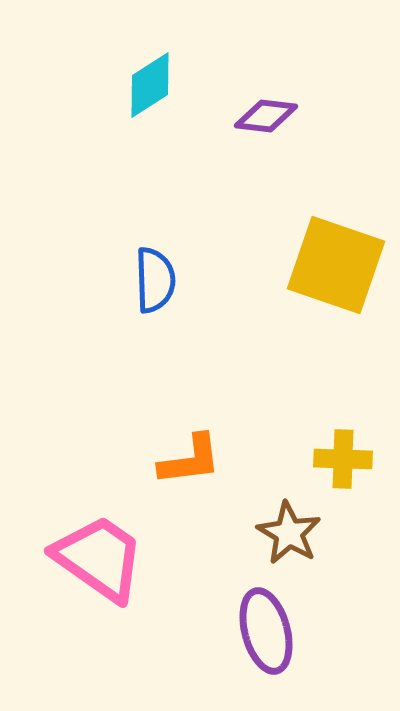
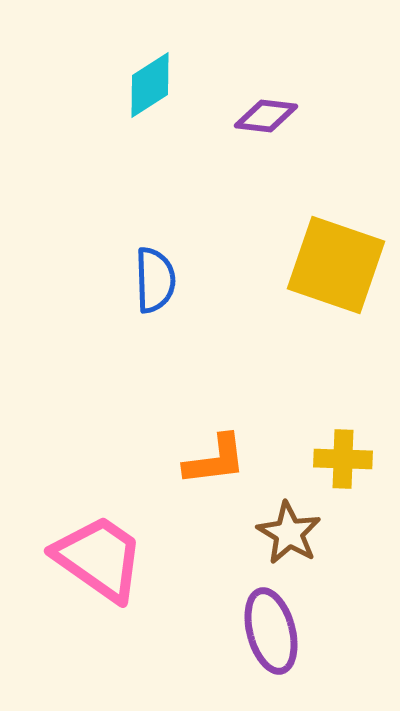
orange L-shape: moved 25 px right
purple ellipse: moved 5 px right
